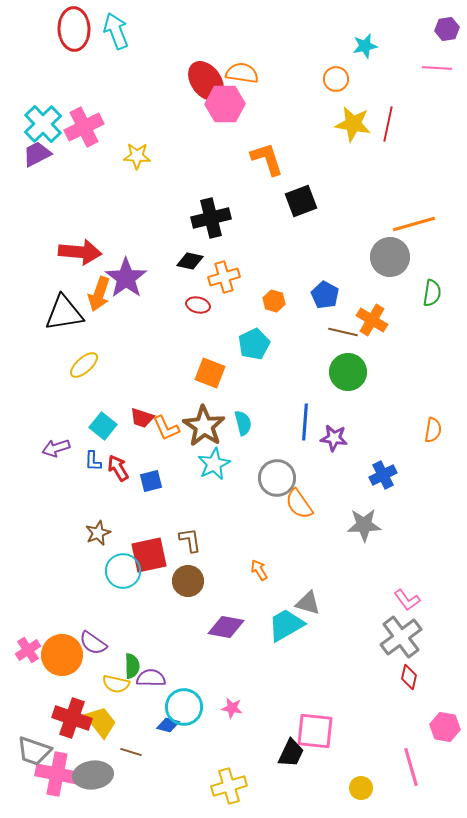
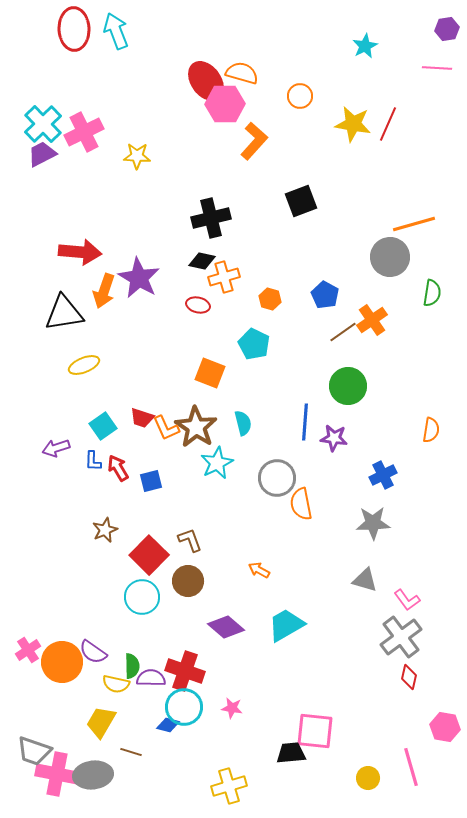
cyan star at (365, 46): rotated 15 degrees counterclockwise
orange semicircle at (242, 73): rotated 8 degrees clockwise
orange circle at (336, 79): moved 36 px left, 17 px down
red line at (388, 124): rotated 12 degrees clockwise
pink cross at (84, 127): moved 5 px down
purple trapezoid at (37, 154): moved 5 px right
orange L-shape at (267, 159): moved 13 px left, 18 px up; rotated 60 degrees clockwise
black diamond at (190, 261): moved 12 px right
purple star at (126, 278): moved 13 px right; rotated 6 degrees counterclockwise
orange arrow at (99, 294): moved 5 px right, 3 px up
orange hexagon at (274, 301): moved 4 px left, 2 px up
orange cross at (372, 320): rotated 24 degrees clockwise
brown line at (343, 332): rotated 48 degrees counterclockwise
cyan pentagon at (254, 344): rotated 20 degrees counterclockwise
yellow ellipse at (84, 365): rotated 20 degrees clockwise
green circle at (348, 372): moved 14 px down
cyan square at (103, 426): rotated 16 degrees clockwise
brown star at (204, 426): moved 8 px left, 1 px down
orange semicircle at (433, 430): moved 2 px left
cyan star at (214, 464): moved 3 px right, 1 px up
orange semicircle at (299, 504): moved 2 px right; rotated 24 degrees clockwise
gray star at (364, 525): moved 9 px right, 2 px up
brown star at (98, 533): moved 7 px right, 3 px up
brown L-shape at (190, 540): rotated 12 degrees counterclockwise
red square at (149, 555): rotated 33 degrees counterclockwise
orange arrow at (259, 570): rotated 30 degrees counterclockwise
cyan circle at (123, 571): moved 19 px right, 26 px down
gray triangle at (308, 603): moved 57 px right, 23 px up
purple diamond at (226, 627): rotated 30 degrees clockwise
purple semicircle at (93, 643): moved 9 px down
orange circle at (62, 655): moved 7 px down
red cross at (72, 718): moved 113 px right, 47 px up
yellow trapezoid at (101, 722): rotated 112 degrees counterclockwise
black trapezoid at (291, 753): rotated 120 degrees counterclockwise
yellow circle at (361, 788): moved 7 px right, 10 px up
